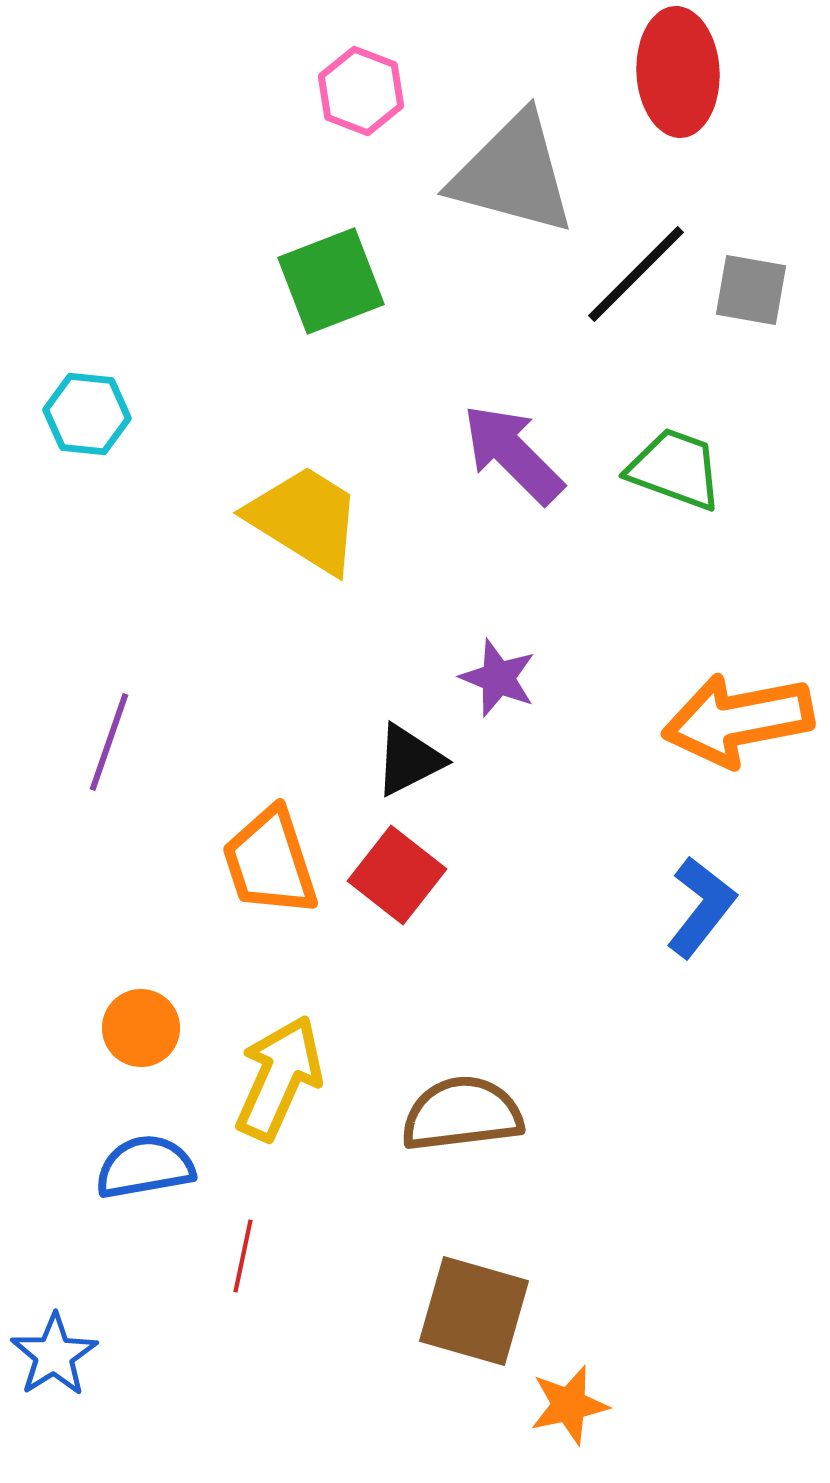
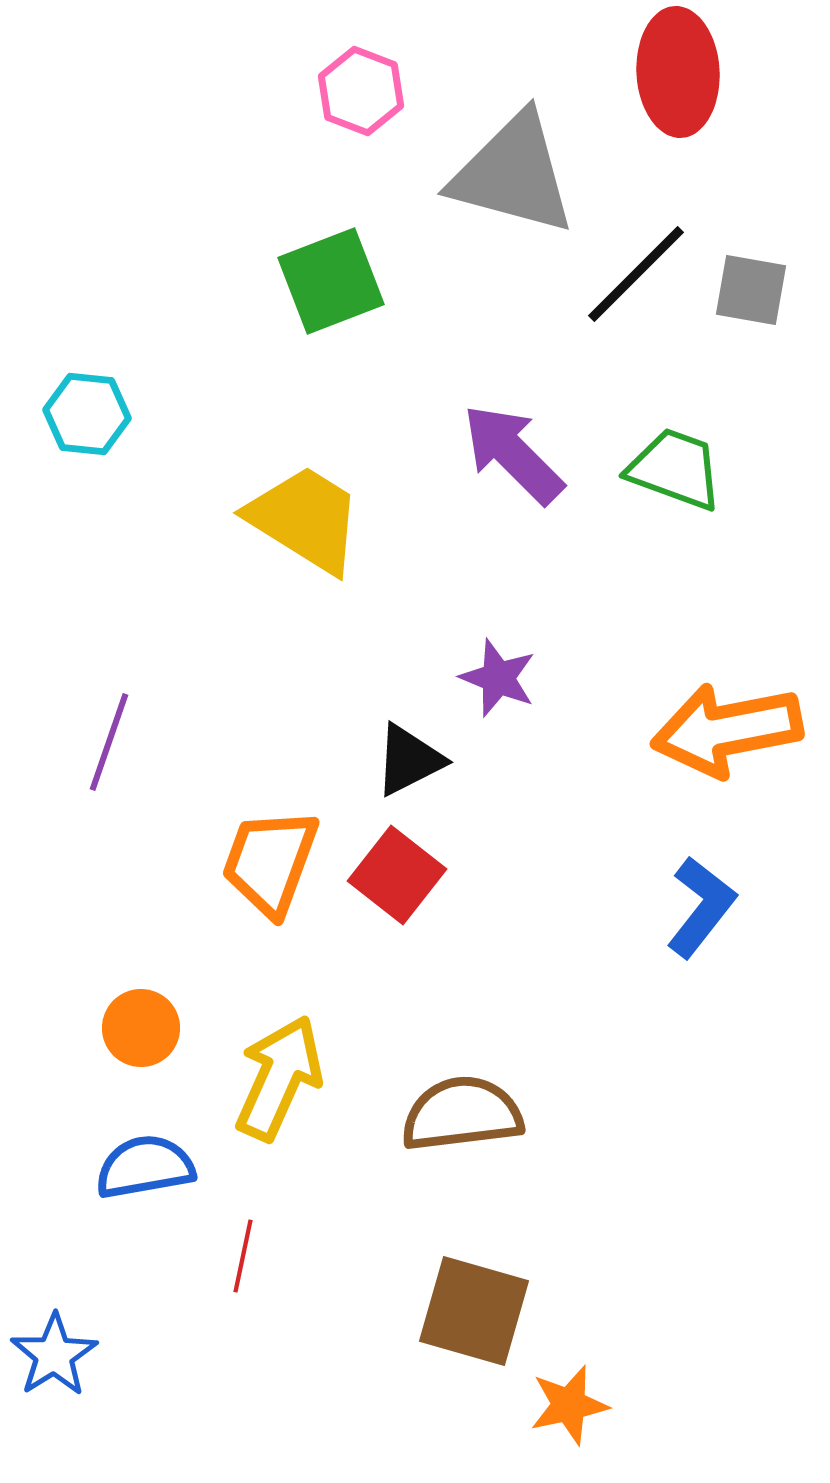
orange arrow: moved 11 px left, 10 px down
orange trapezoid: rotated 38 degrees clockwise
